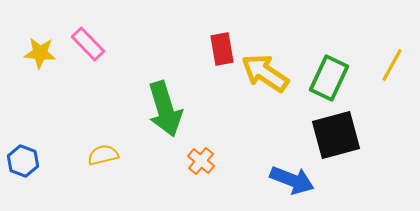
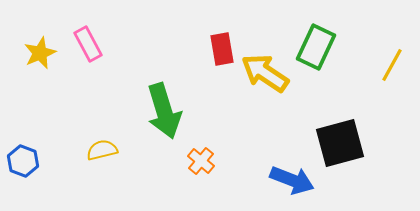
pink rectangle: rotated 16 degrees clockwise
yellow star: rotated 28 degrees counterclockwise
green rectangle: moved 13 px left, 31 px up
green arrow: moved 1 px left, 2 px down
black square: moved 4 px right, 8 px down
yellow semicircle: moved 1 px left, 5 px up
